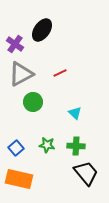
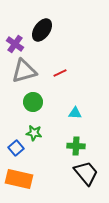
gray triangle: moved 3 px right, 3 px up; rotated 12 degrees clockwise
cyan triangle: rotated 40 degrees counterclockwise
green star: moved 13 px left, 12 px up
